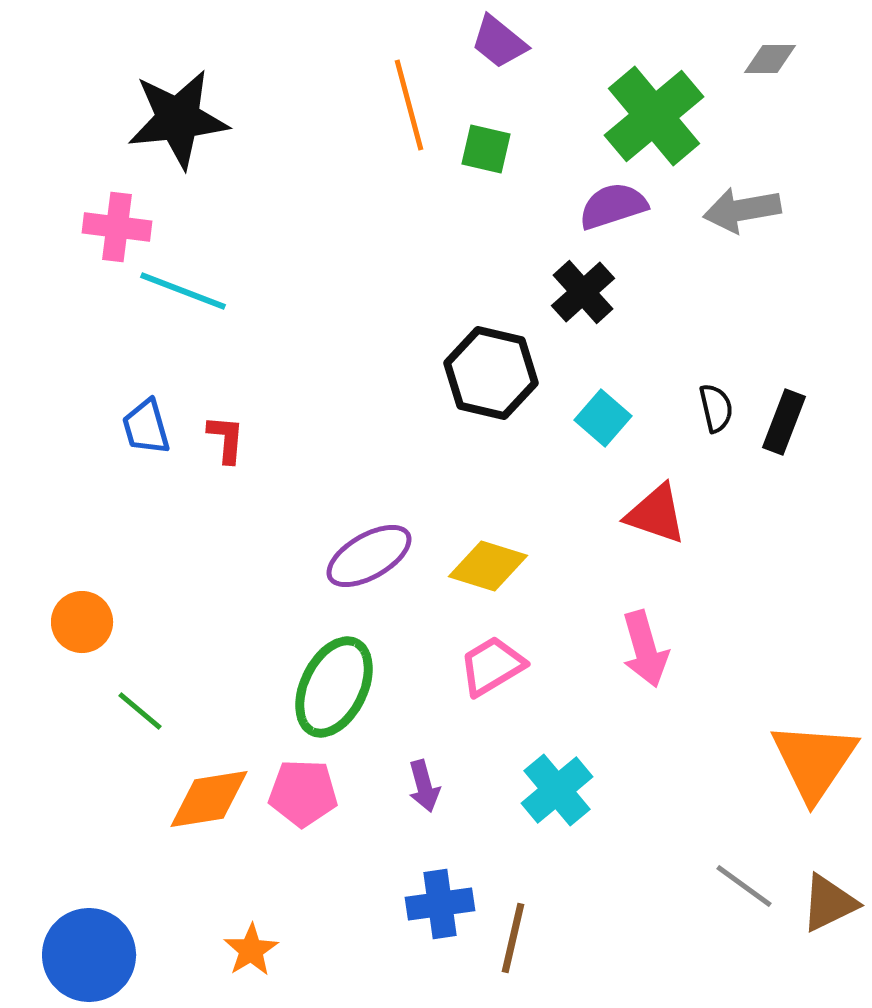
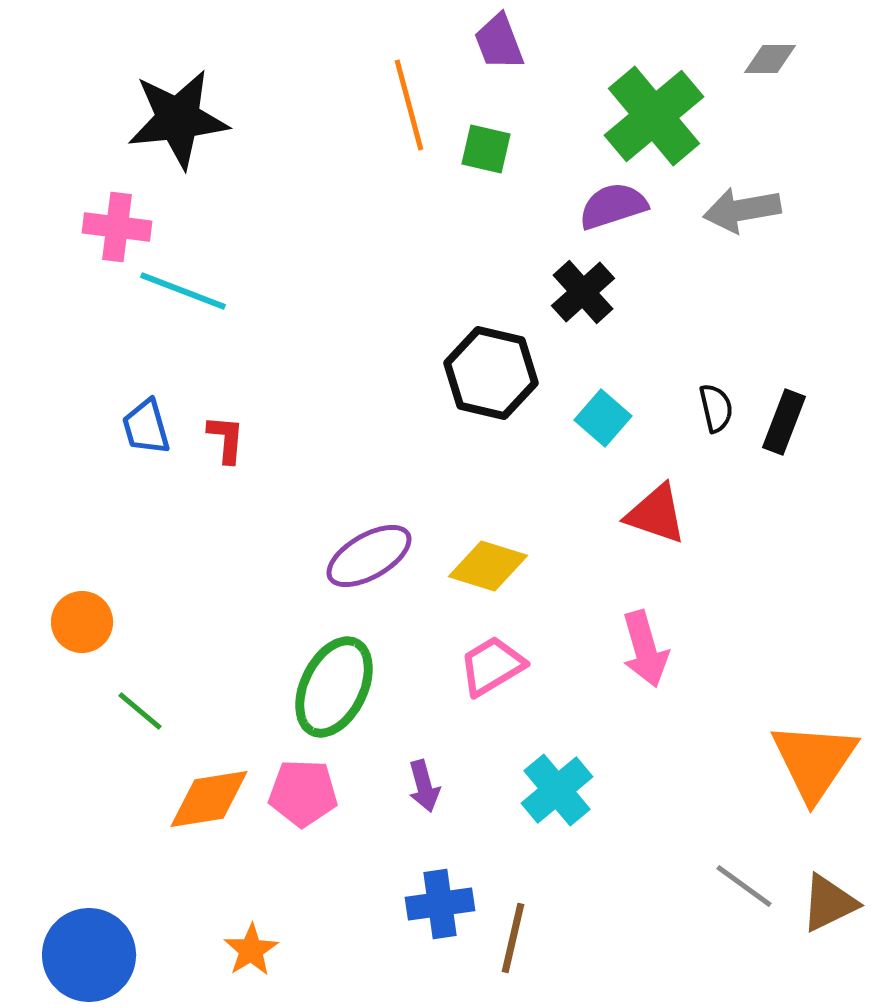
purple trapezoid: rotated 30 degrees clockwise
